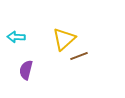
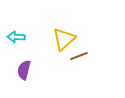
purple semicircle: moved 2 px left
